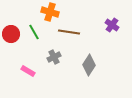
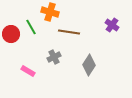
green line: moved 3 px left, 5 px up
